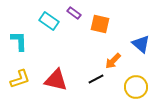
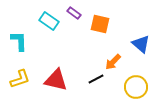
orange arrow: moved 1 px down
